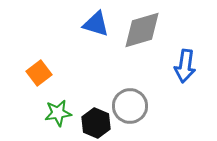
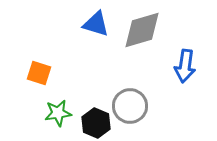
orange square: rotated 35 degrees counterclockwise
